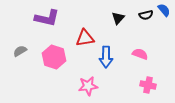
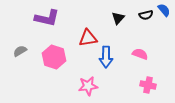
red triangle: moved 3 px right
